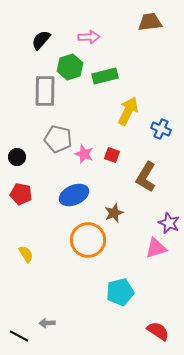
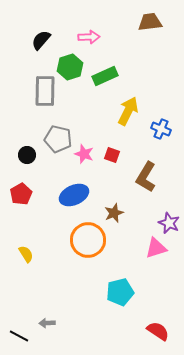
green rectangle: rotated 10 degrees counterclockwise
black circle: moved 10 px right, 2 px up
red pentagon: rotated 30 degrees clockwise
